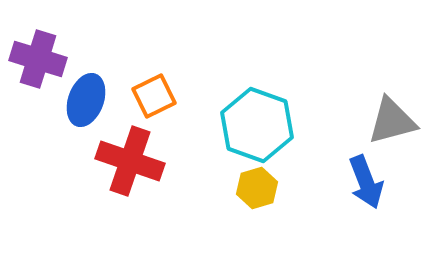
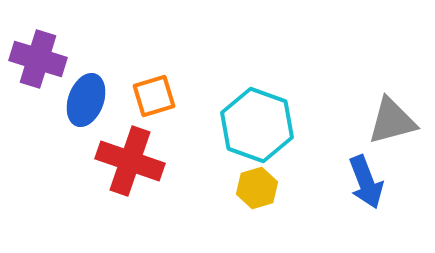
orange square: rotated 9 degrees clockwise
